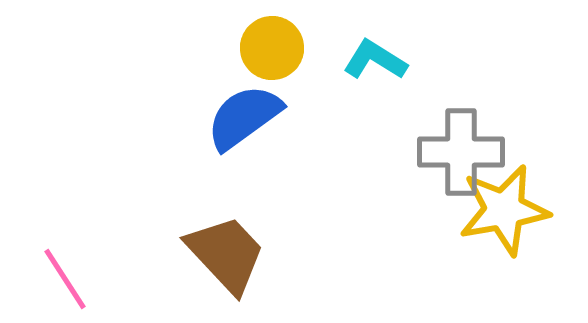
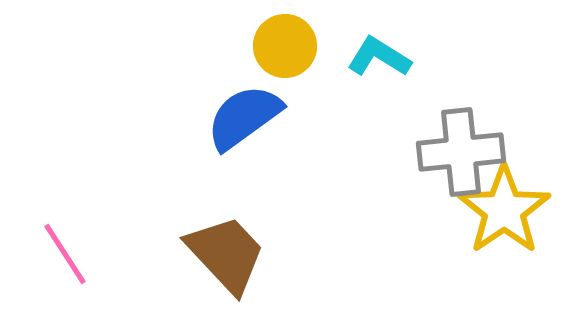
yellow circle: moved 13 px right, 2 px up
cyan L-shape: moved 4 px right, 3 px up
gray cross: rotated 6 degrees counterclockwise
yellow star: rotated 24 degrees counterclockwise
pink line: moved 25 px up
